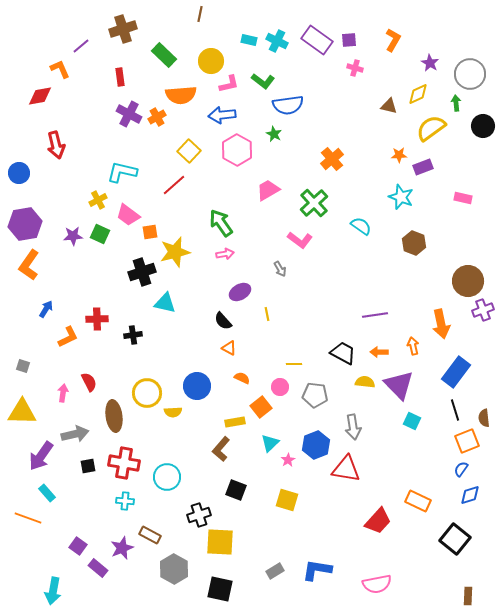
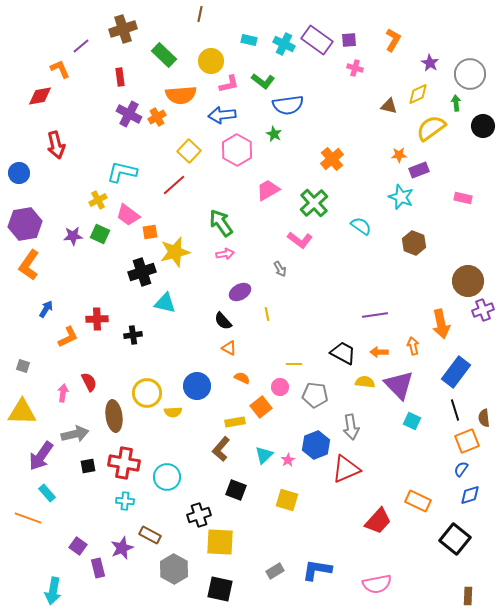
cyan cross at (277, 41): moved 7 px right, 3 px down
purple rectangle at (423, 167): moved 4 px left, 3 px down
gray arrow at (353, 427): moved 2 px left
cyan triangle at (270, 443): moved 6 px left, 12 px down
red triangle at (346, 469): rotated 32 degrees counterclockwise
purple rectangle at (98, 568): rotated 36 degrees clockwise
